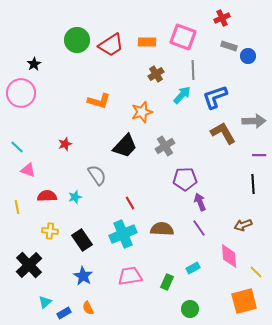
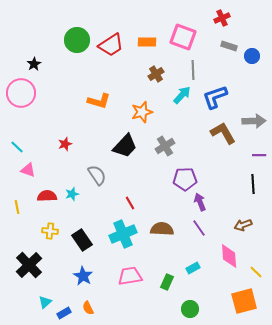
blue circle at (248, 56): moved 4 px right
cyan star at (75, 197): moved 3 px left, 3 px up
